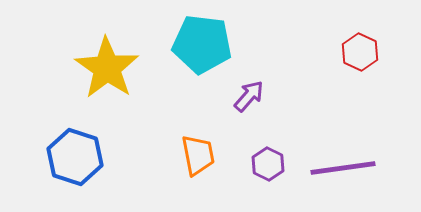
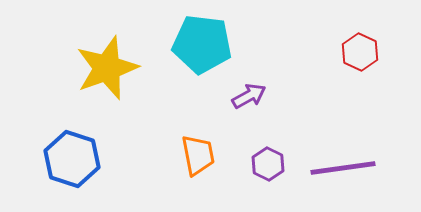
yellow star: rotated 18 degrees clockwise
purple arrow: rotated 20 degrees clockwise
blue hexagon: moved 3 px left, 2 px down
